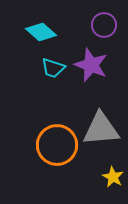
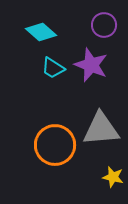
cyan trapezoid: rotated 15 degrees clockwise
orange circle: moved 2 px left
yellow star: rotated 15 degrees counterclockwise
